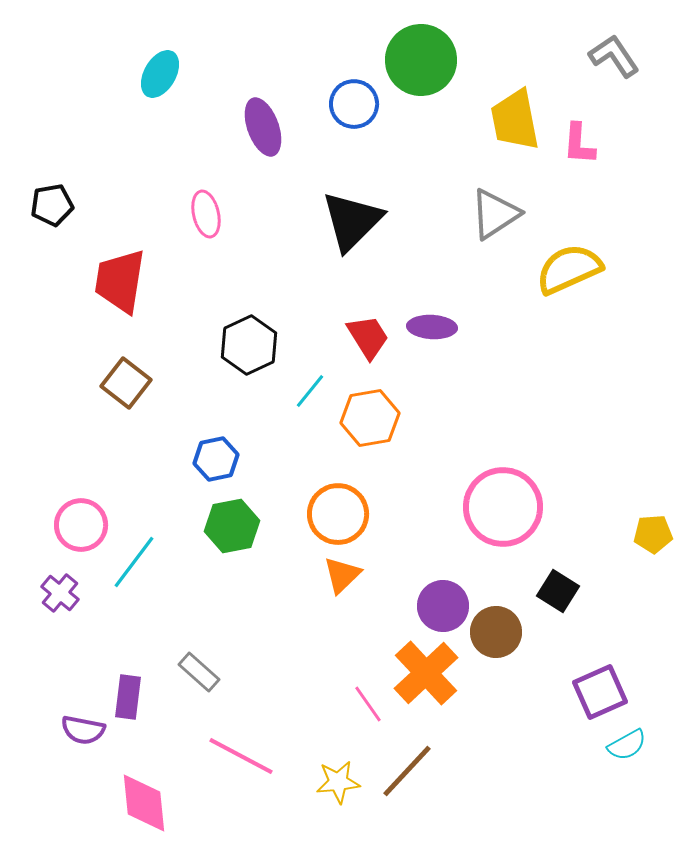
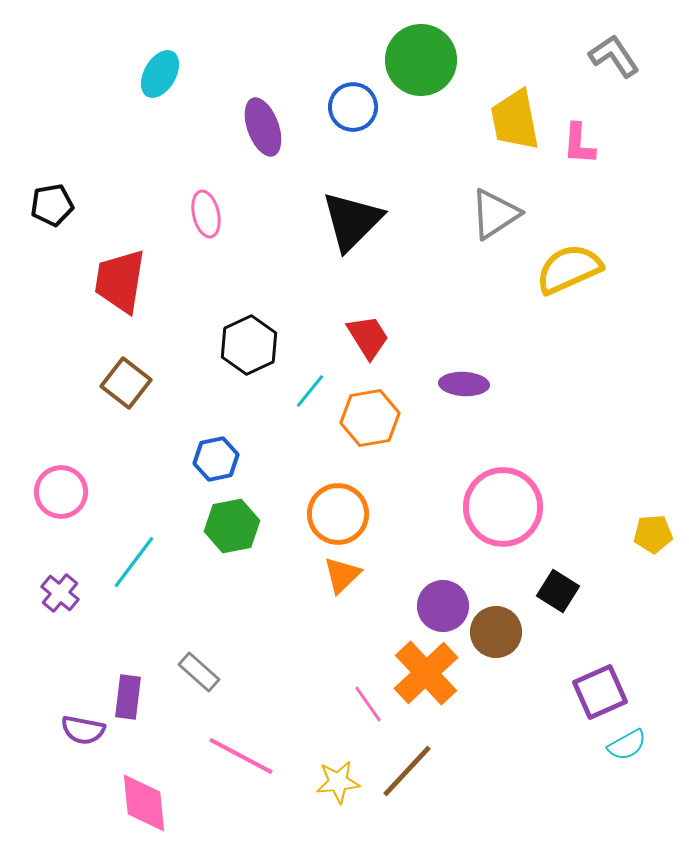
blue circle at (354, 104): moved 1 px left, 3 px down
purple ellipse at (432, 327): moved 32 px right, 57 px down
pink circle at (81, 525): moved 20 px left, 33 px up
